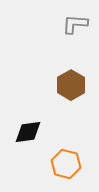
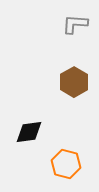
brown hexagon: moved 3 px right, 3 px up
black diamond: moved 1 px right
